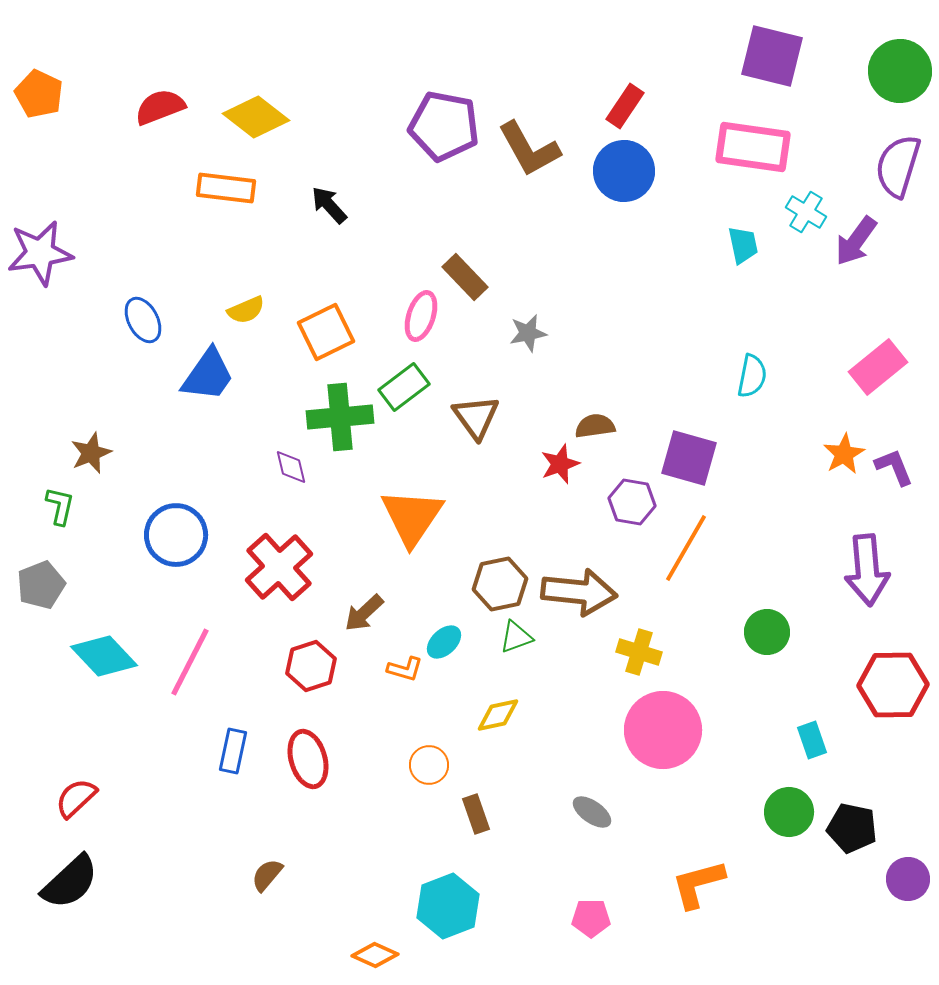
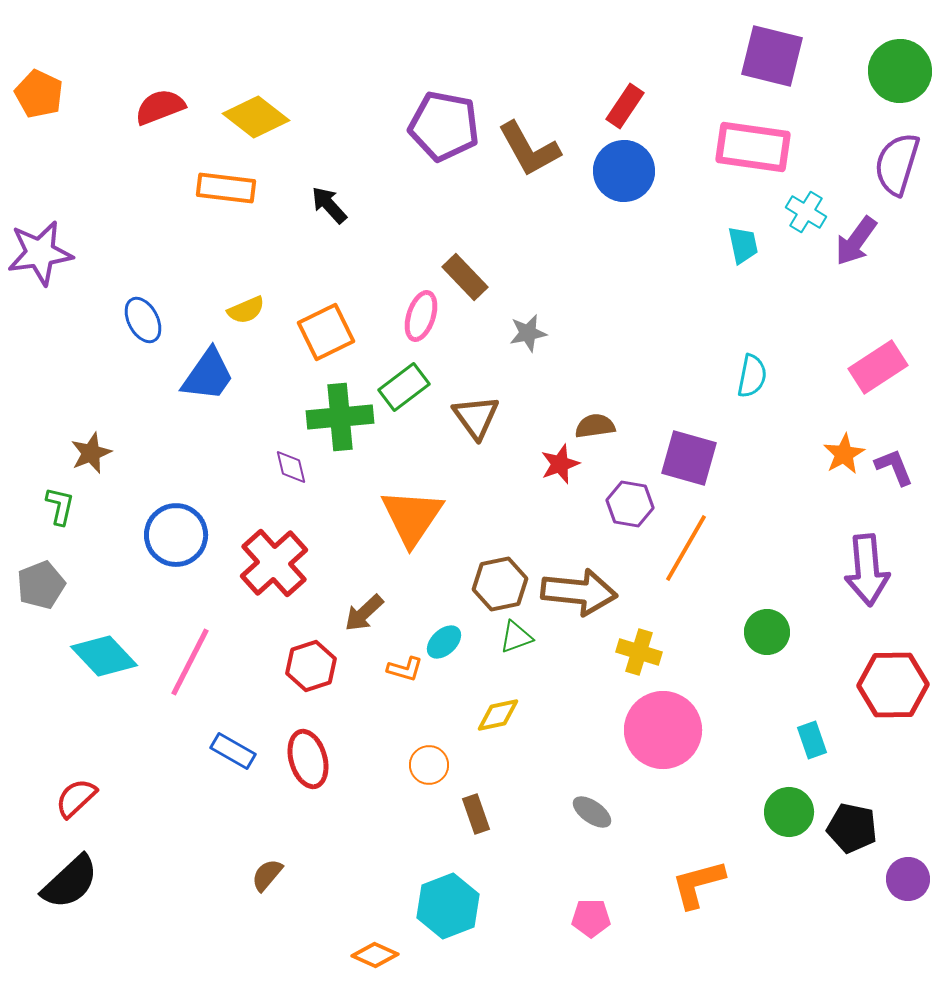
purple semicircle at (898, 166): moved 1 px left, 2 px up
pink rectangle at (878, 367): rotated 6 degrees clockwise
purple hexagon at (632, 502): moved 2 px left, 2 px down
red cross at (279, 567): moved 5 px left, 4 px up
blue rectangle at (233, 751): rotated 72 degrees counterclockwise
